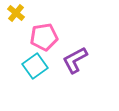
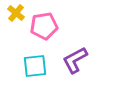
pink pentagon: moved 11 px up
cyan square: rotated 30 degrees clockwise
